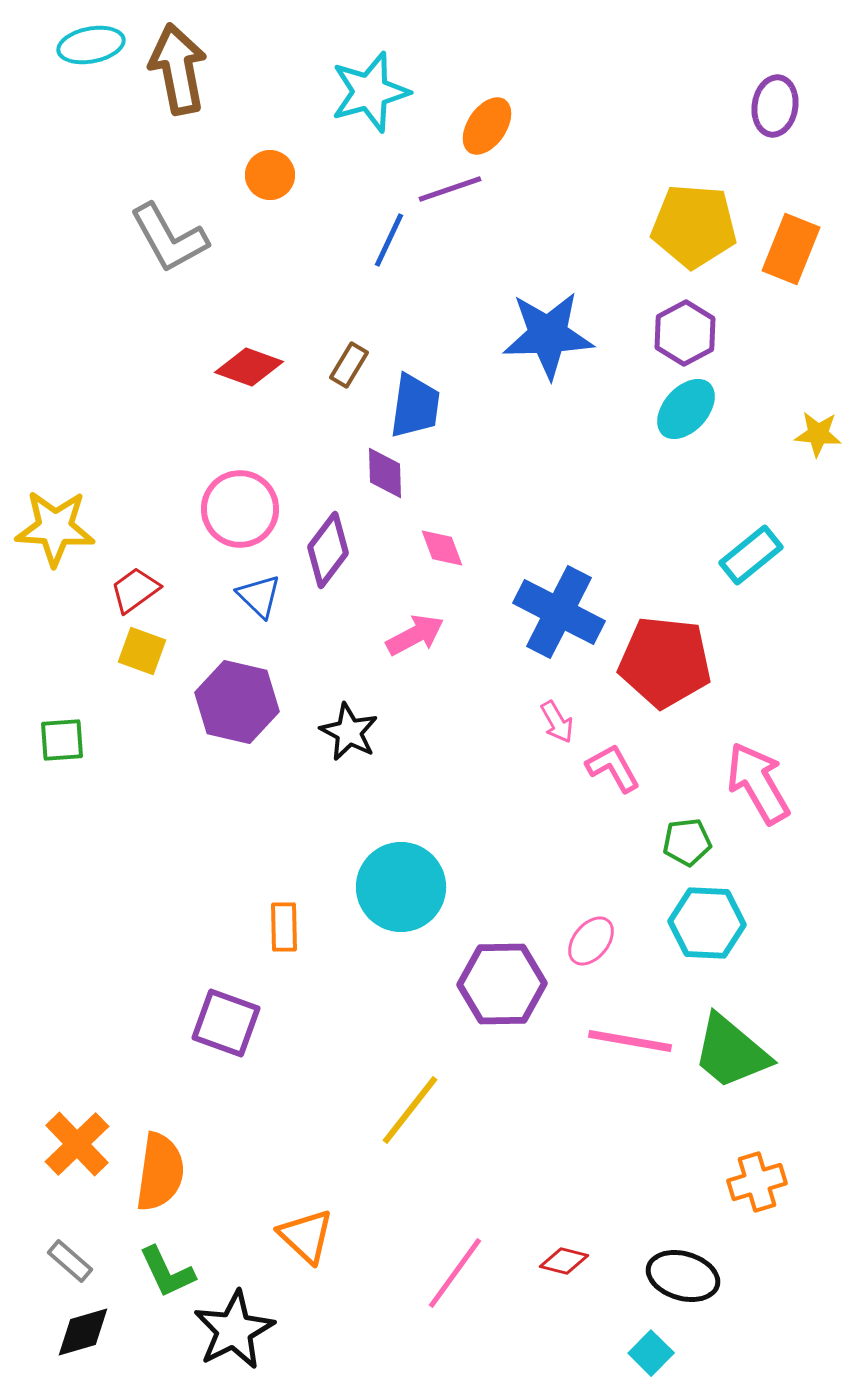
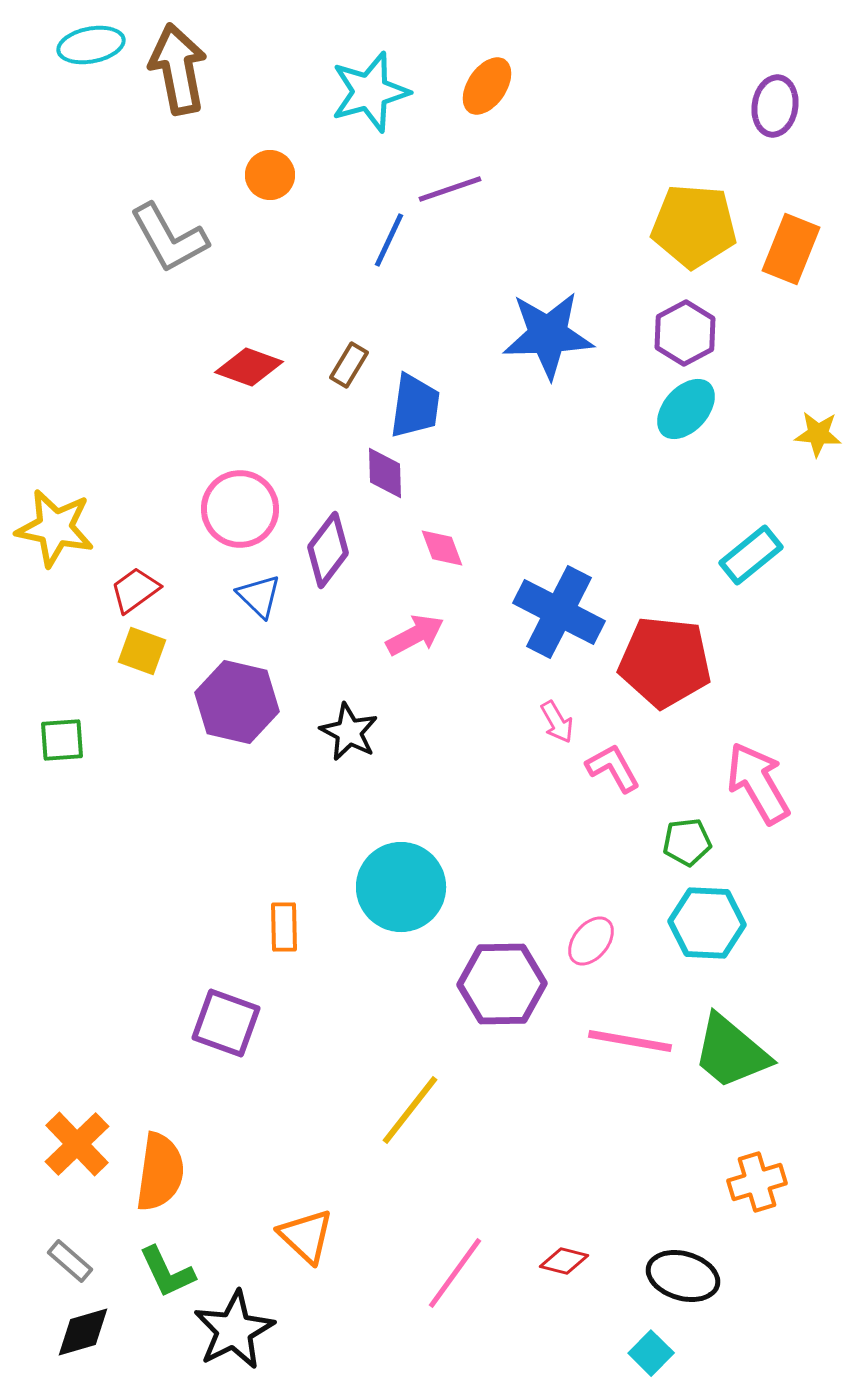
orange ellipse at (487, 126): moved 40 px up
yellow star at (55, 528): rotated 8 degrees clockwise
